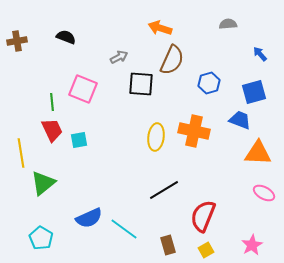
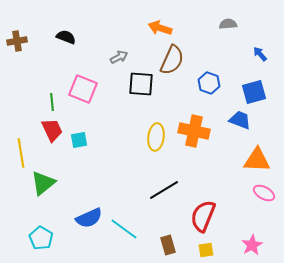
blue hexagon: rotated 25 degrees counterclockwise
orange triangle: moved 1 px left, 7 px down
yellow square: rotated 21 degrees clockwise
